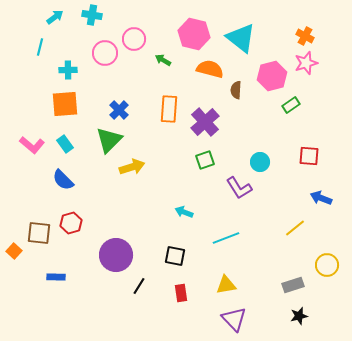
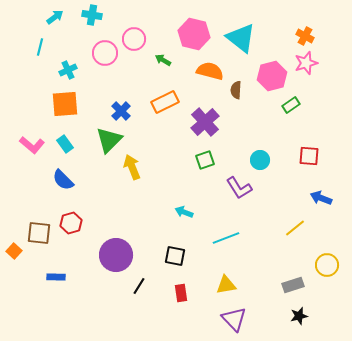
orange semicircle at (210, 69): moved 2 px down
cyan cross at (68, 70): rotated 24 degrees counterclockwise
orange rectangle at (169, 109): moved 4 px left, 7 px up; rotated 60 degrees clockwise
blue cross at (119, 110): moved 2 px right, 1 px down
cyan circle at (260, 162): moved 2 px up
yellow arrow at (132, 167): rotated 95 degrees counterclockwise
